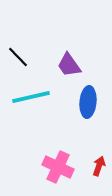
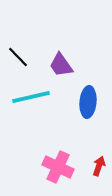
purple trapezoid: moved 8 px left
